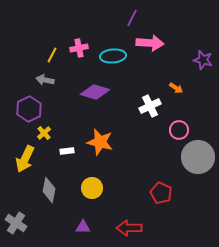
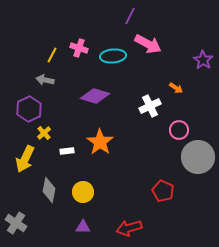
purple line: moved 2 px left, 2 px up
pink arrow: moved 2 px left, 1 px down; rotated 24 degrees clockwise
pink cross: rotated 30 degrees clockwise
purple star: rotated 18 degrees clockwise
purple diamond: moved 4 px down
orange star: rotated 20 degrees clockwise
yellow circle: moved 9 px left, 4 px down
red pentagon: moved 2 px right, 2 px up
red arrow: rotated 15 degrees counterclockwise
